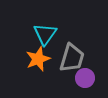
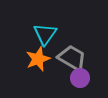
gray trapezoid: rotated 76 degrees counterclockwise
purple circle: moved 5 px left
